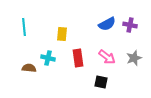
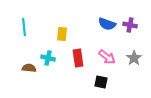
blue semicircle: rotated 48 degrees clockwise
gray star: rotated 14 degrees counterclockwise
